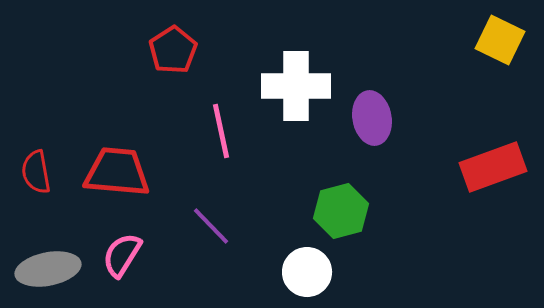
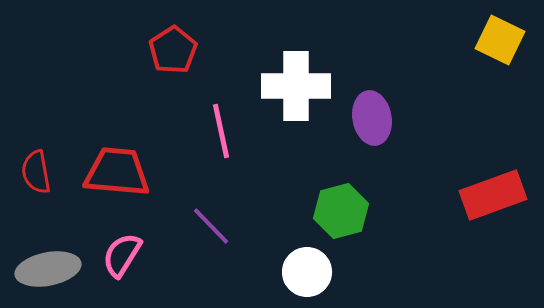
red rectangle: moved 28 px down
